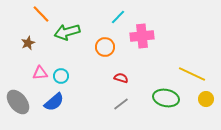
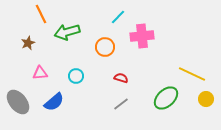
orange line: rotated 18 degrees clockwise
cyan circle: moved 15 px right
green ellipse: rotated 55 degrees counterclockwise
